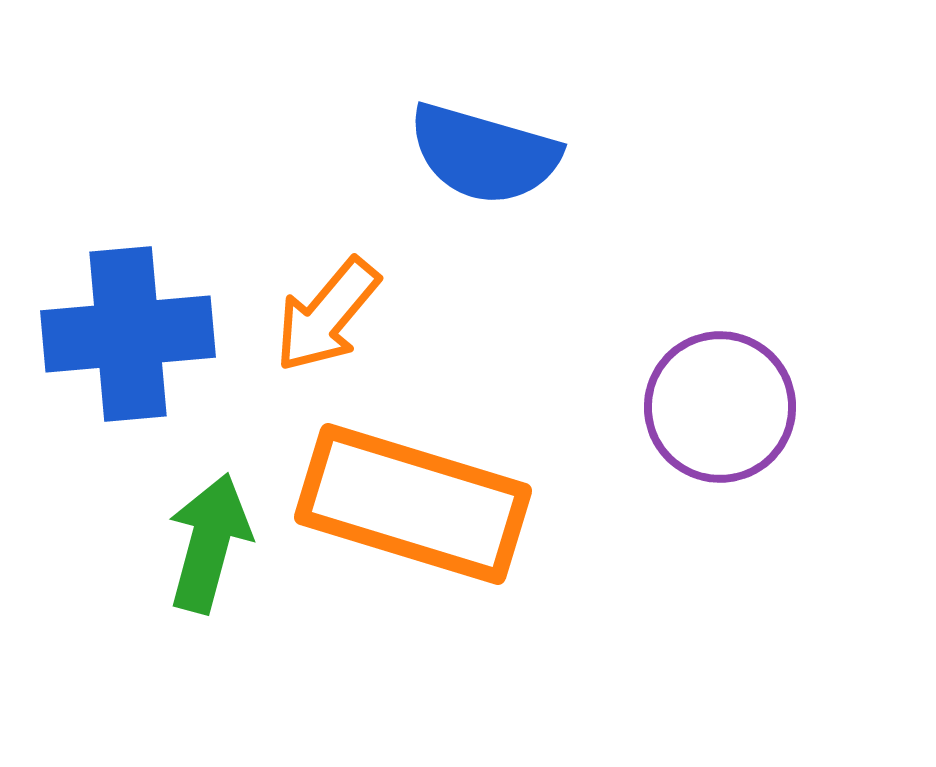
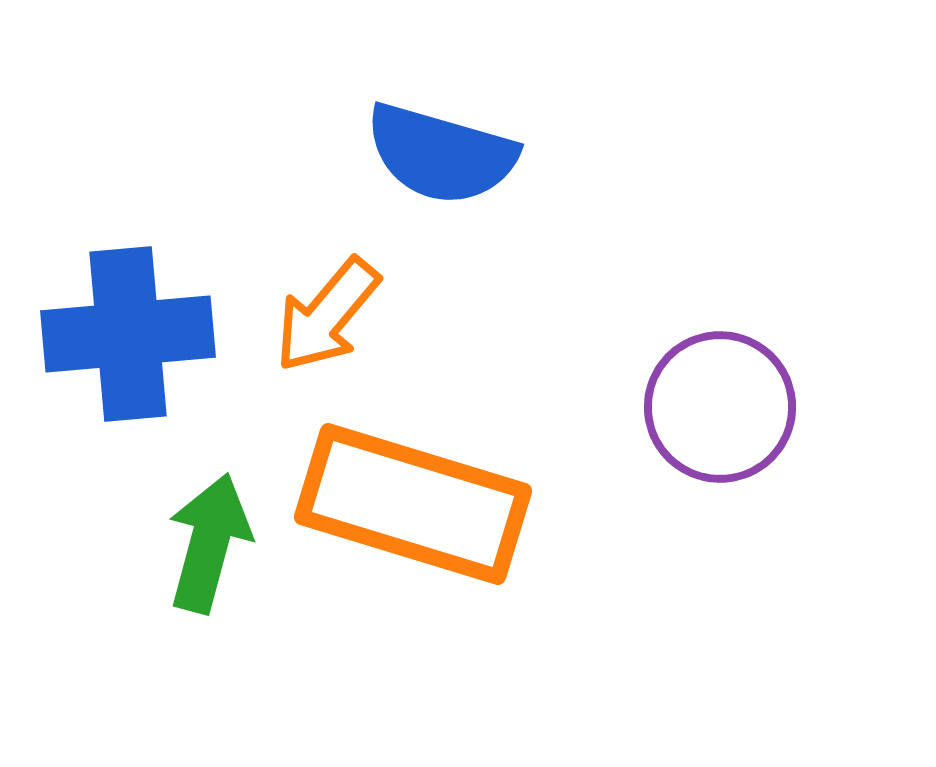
blue semicircle: moved 43 px left
